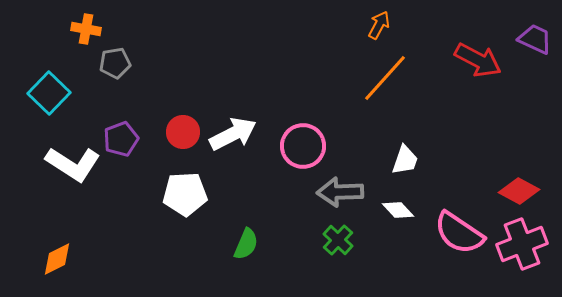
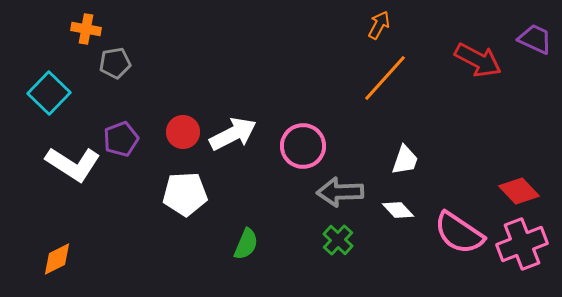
red diamond: rotated 18 degrees clockwise
